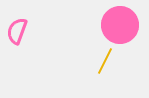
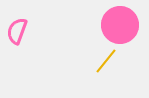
yellow line: moved 1 px right; rotated 12 degrees clockwise
